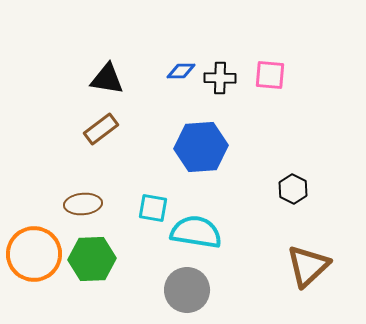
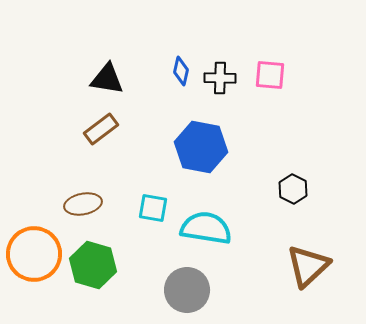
blue diamond: rotated 76 degrees counterclockwise
blue hexagon: rotated 15 degrees clockwise
brown ellipse: rotated 6 degrees counterclockwise
cyan semicircle: moved 10 px right, 4 px up
green hexagon: moved 1 px right, 6 px down; rotated 18 degrees clockwise
